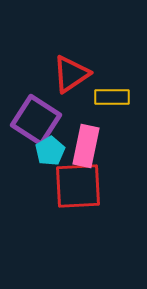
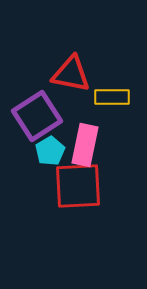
red triangle: rotated 45 degrees clockwise
purple square: moved 1 px right, 4 px up; rotated 24 degrees clockwise
pink rectangle: moved 1 px left, 1 px up
